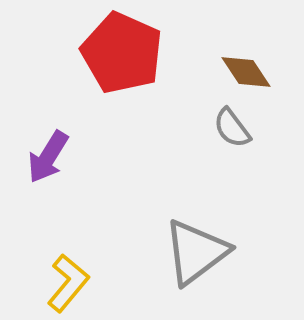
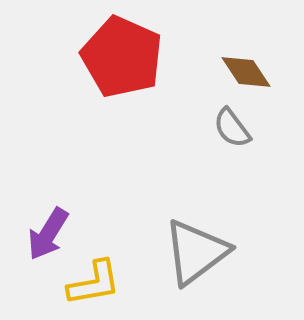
red pentagon: moved 4 px down
purple arrow: moved 77 px down
yellow L-shape: moved 26 px right; rotated 40 degrees clockwise
